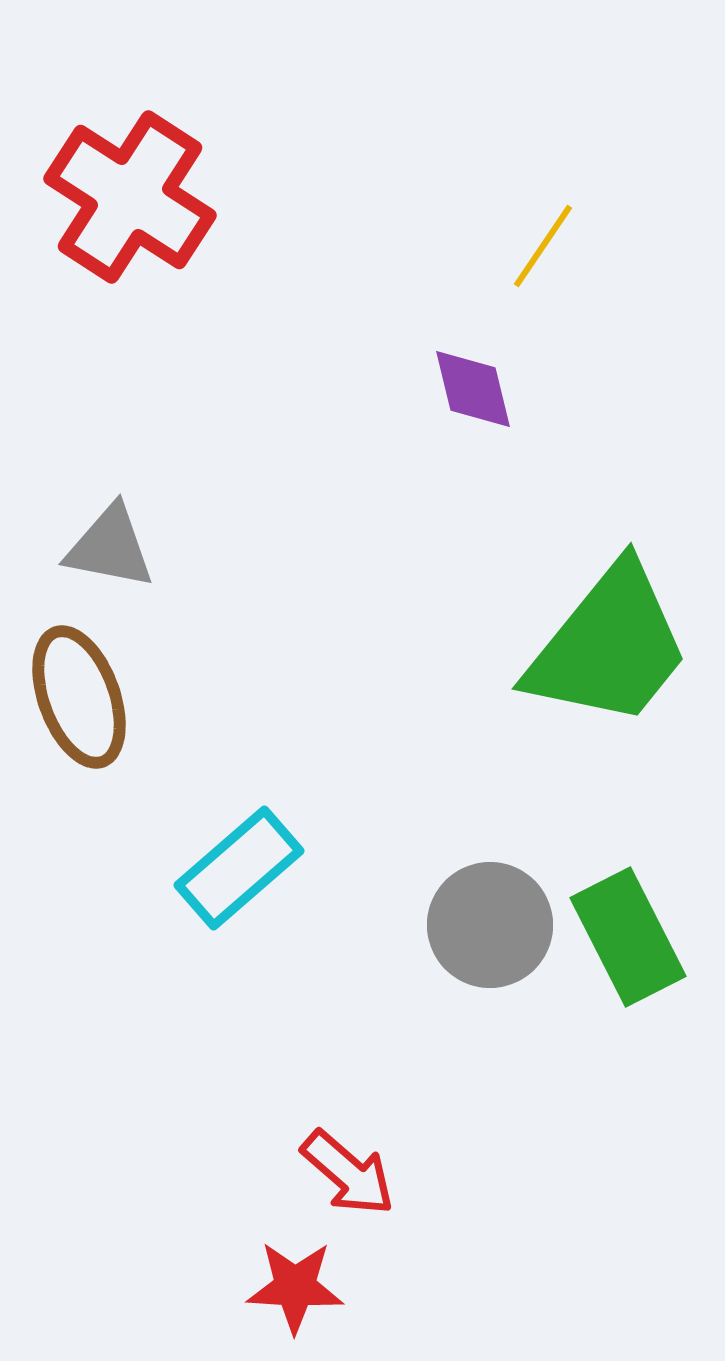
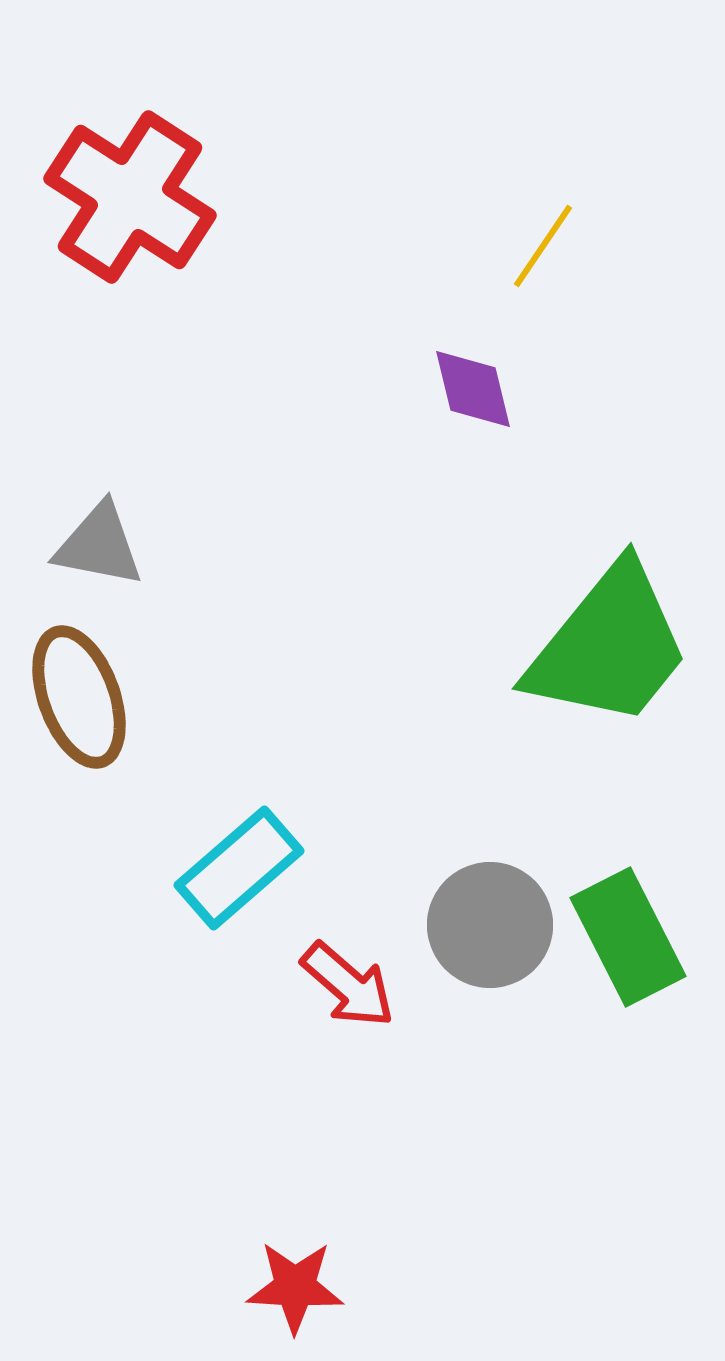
gray triangle: moved 11 px left, 2 px up
red arrow: moved 188 px up
